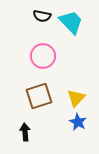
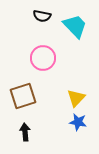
cyan trapezoid: moved 4 px right, 4 px down
pink circle: moved 2 px down
brown square: moved 16 px left
blue star: rotated 18 degrees counterclockwise
